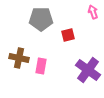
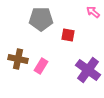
pink arrow: rotated 32 degrees counterclockwise
red square: rotated 24 degrees clockwise
brown cross: moved 1 px left, 1 px down
pink rectangle: rotated 21 degrees clockwise
